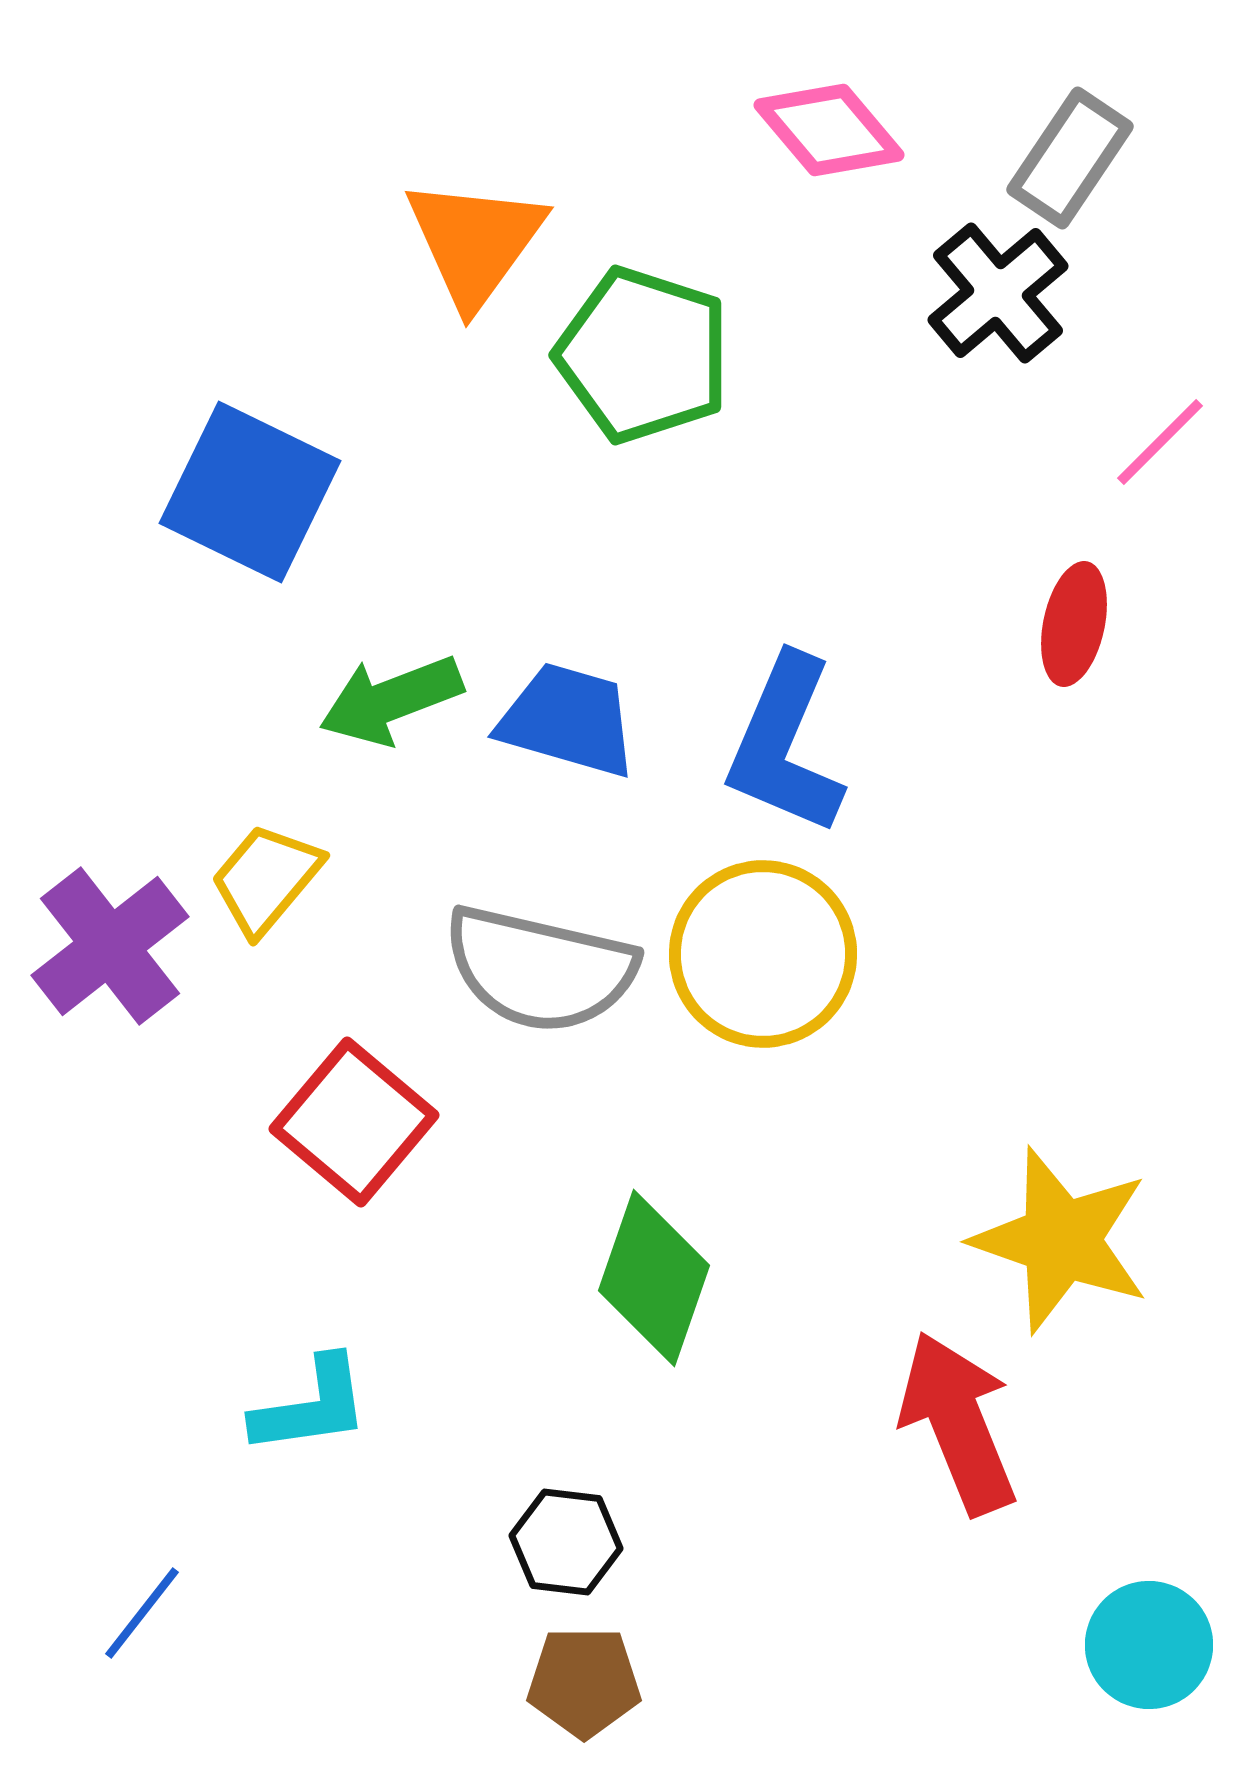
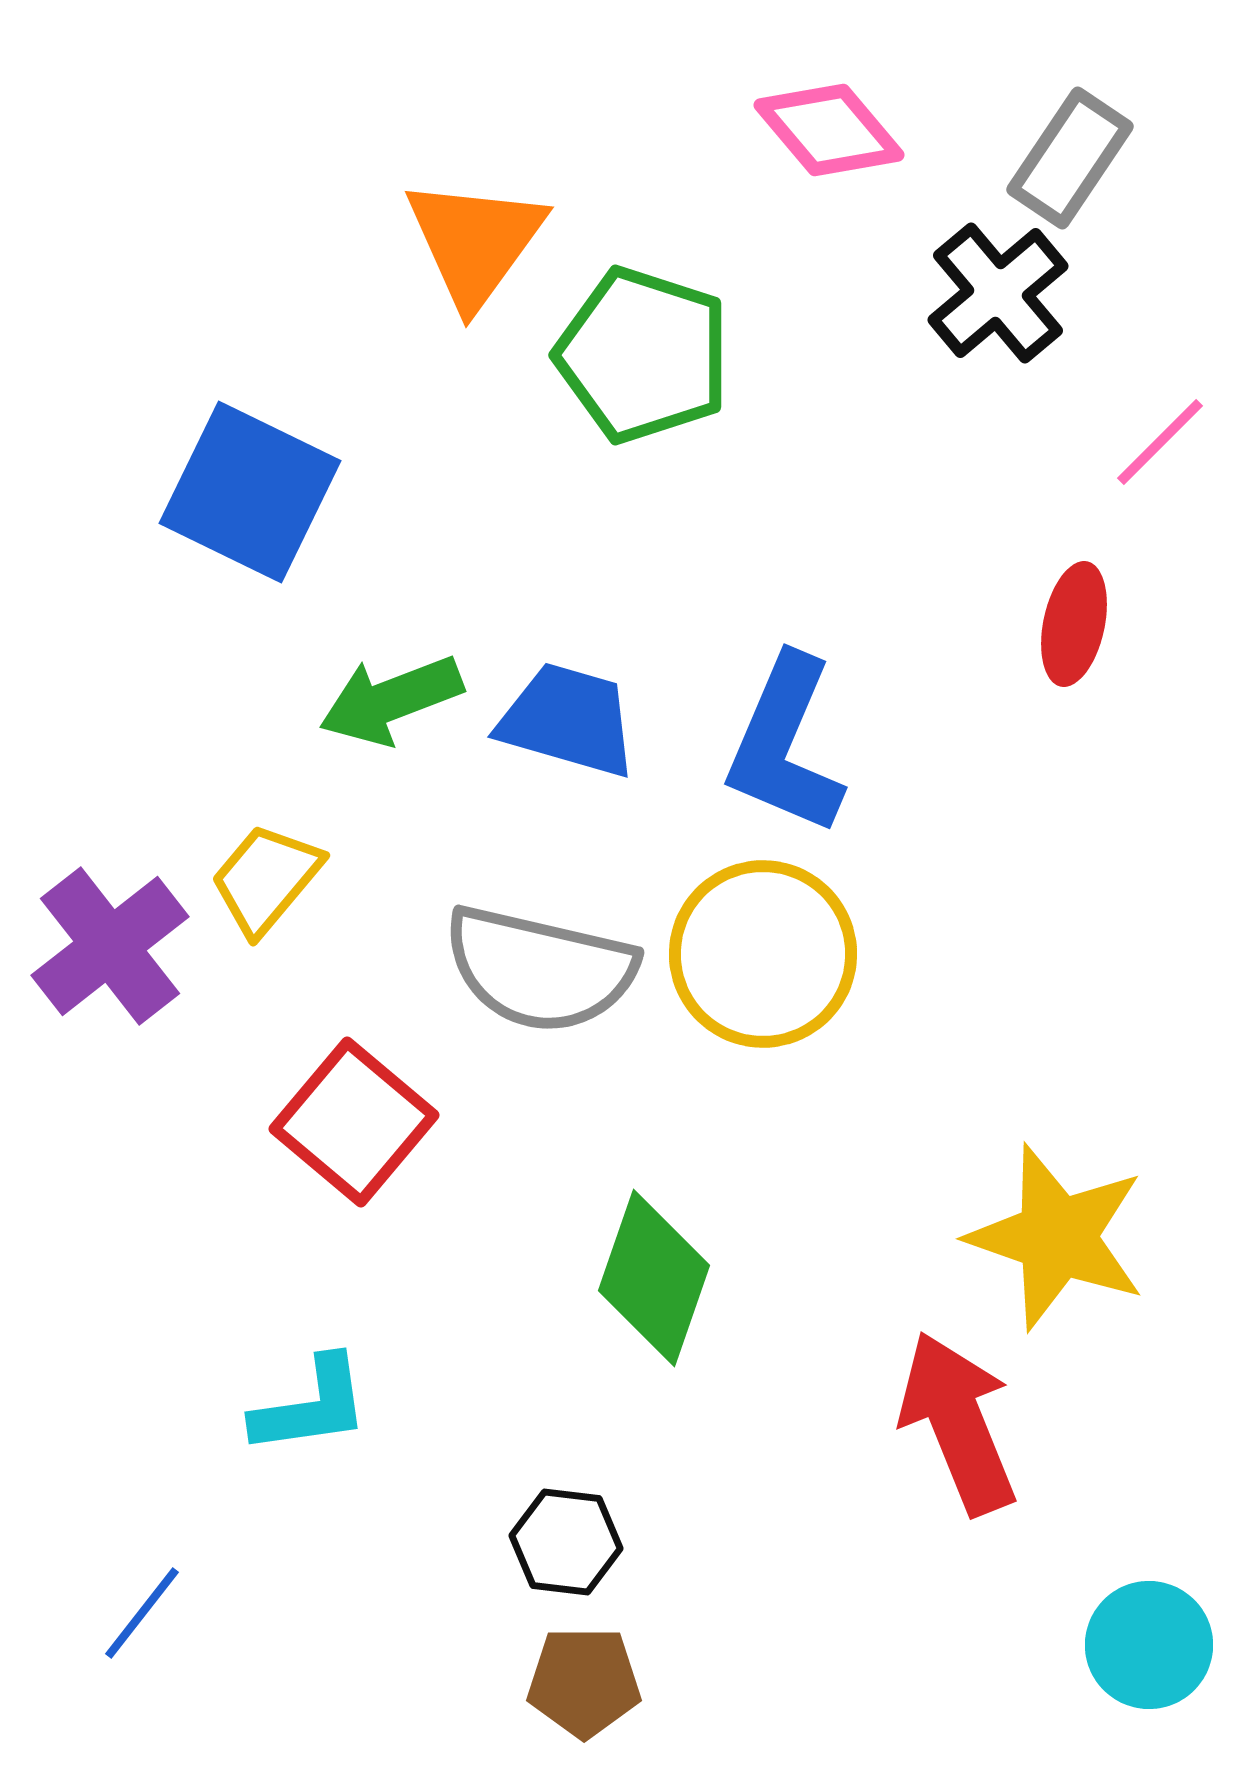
yellow star: moved 4 px left, 3 px up
